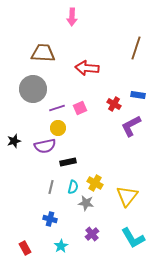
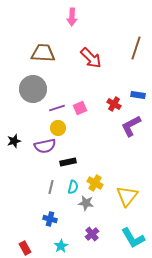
red arrow: moved 4 px right, 10 px up; rotated 140 degrees counterclockwise
